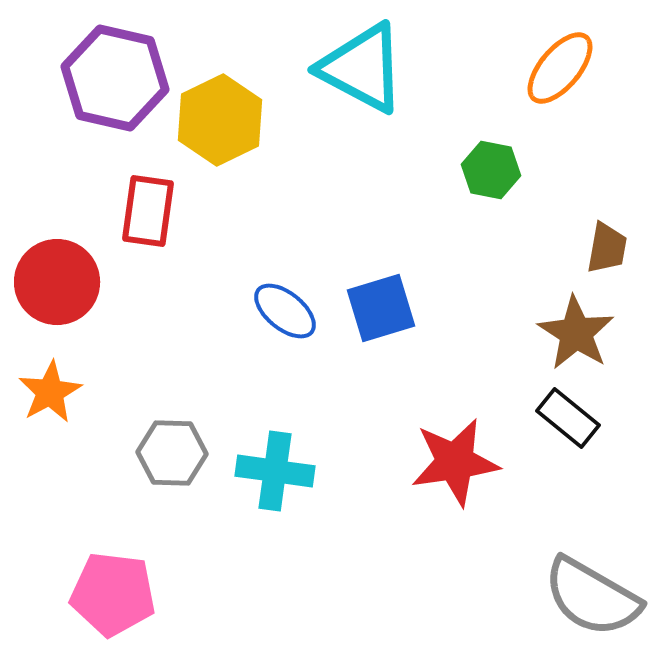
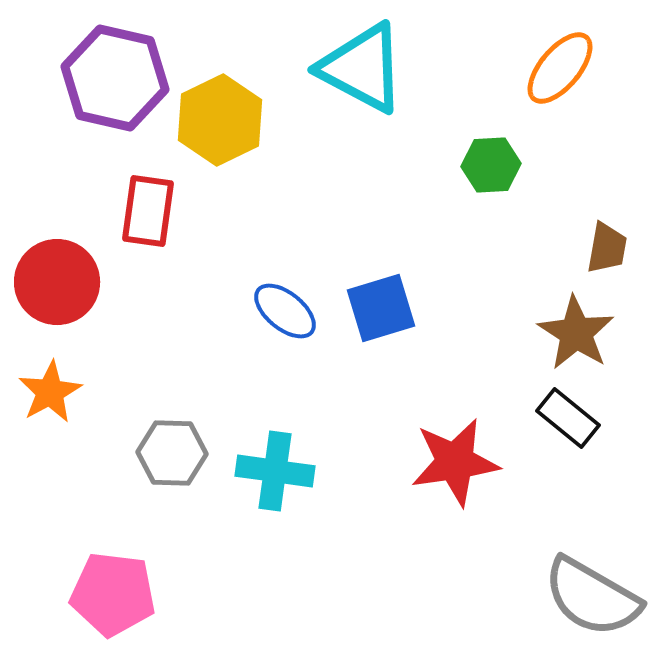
green hexagon: moved 5 px up; rotated 14 degrees counterclockwise
